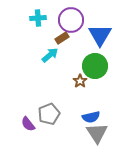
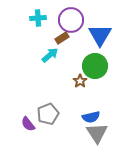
gray pentagon: moved 1 px left
